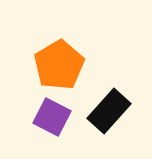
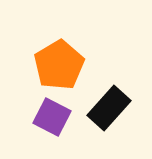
black rectangle: moved 3 px up
